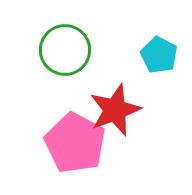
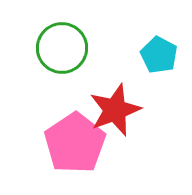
green circle: moved 3 px left, 2 px up
pink pentagon: rotated 10 degrees clockwise
